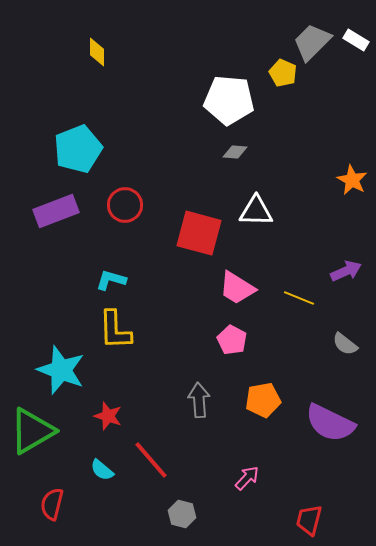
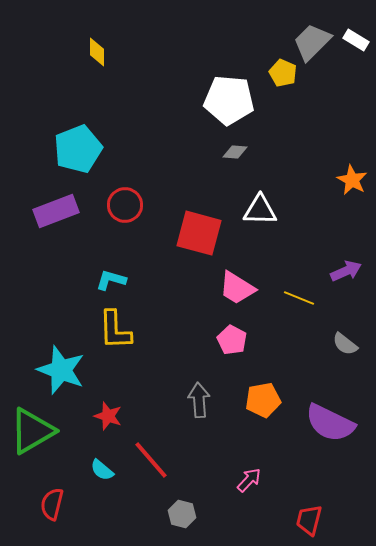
white triangle: moved 4 px right, 1 px up
pink arrow: moved 2 px right, 2 px down
